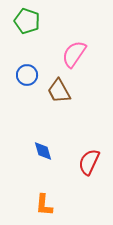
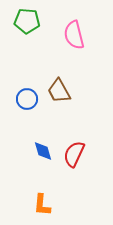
green pentagon: rotated 15 degrees counterclockwise
pink semicircle: moved 19 px up; rotated 48 degrees counterclockwise
blue circle: moved 24 px down
red semicircle: moved 15 px left, 8 px up
orange L-shape: moved 2 px left
